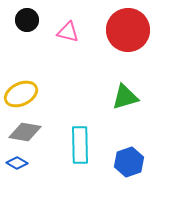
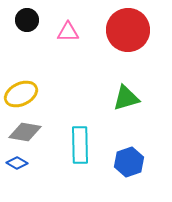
pink triangle: rotated 15 degrees counterclockwise
green triangle: moved 1 px right, 1 px down
